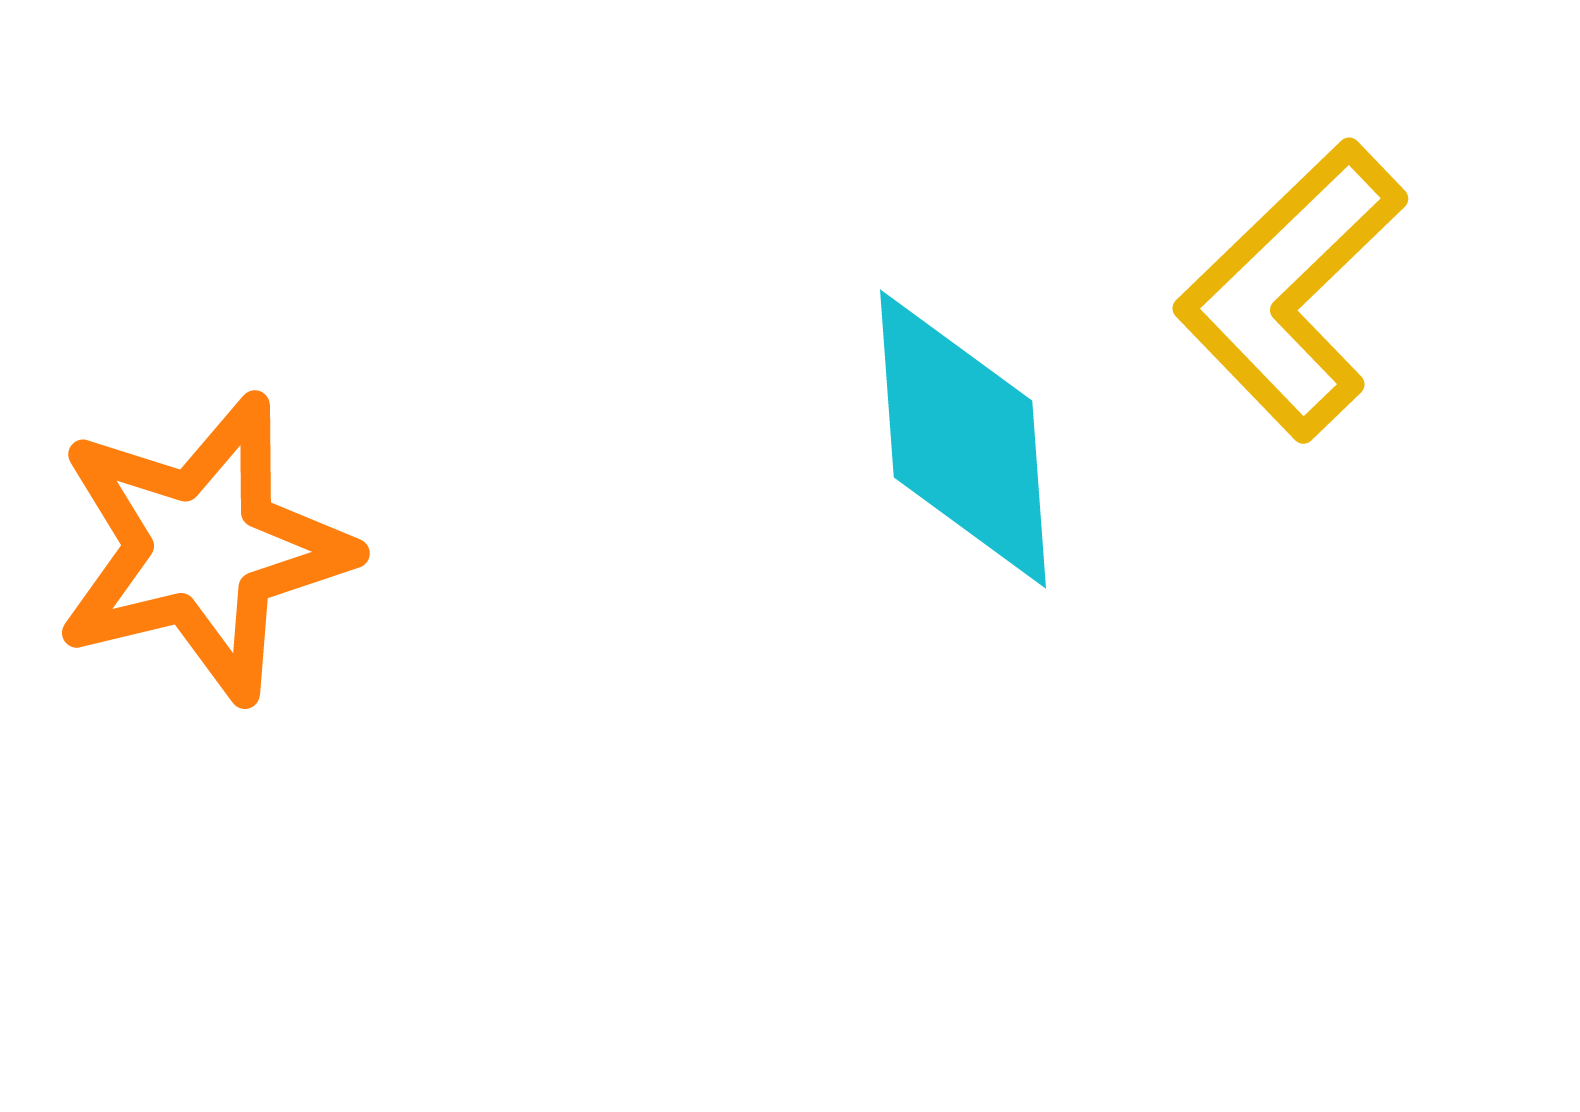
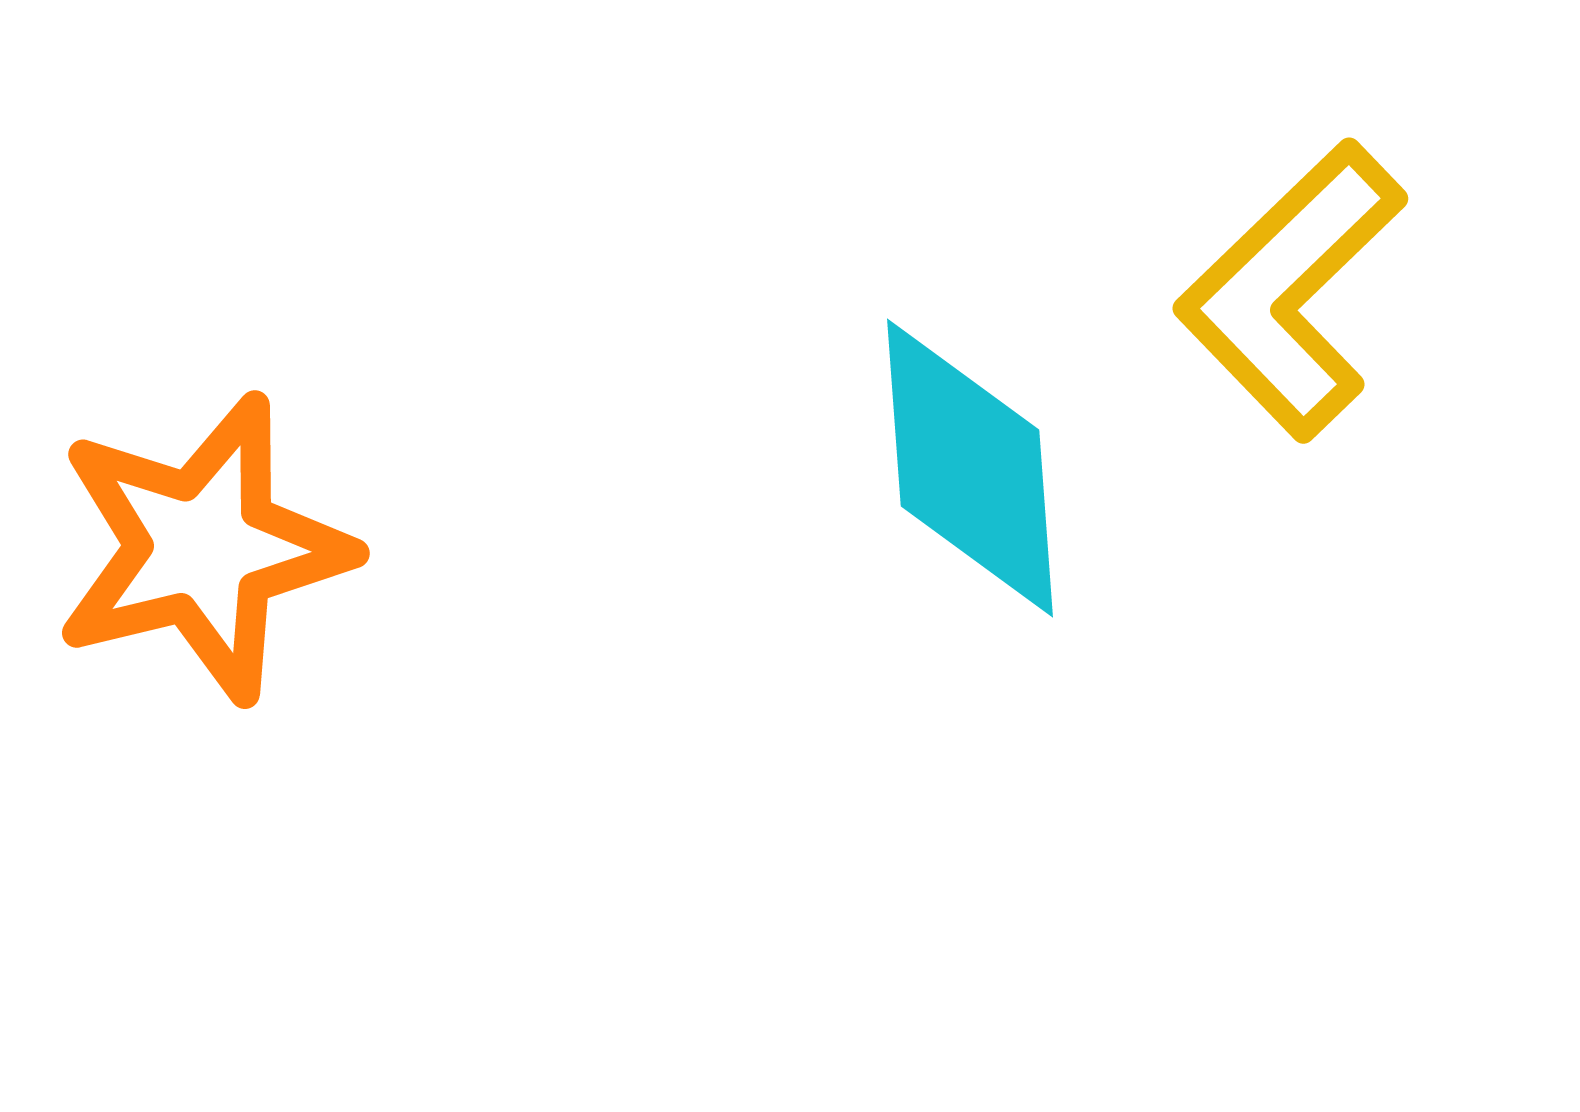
cyan diamond: moved 7 px right, 29 px down
